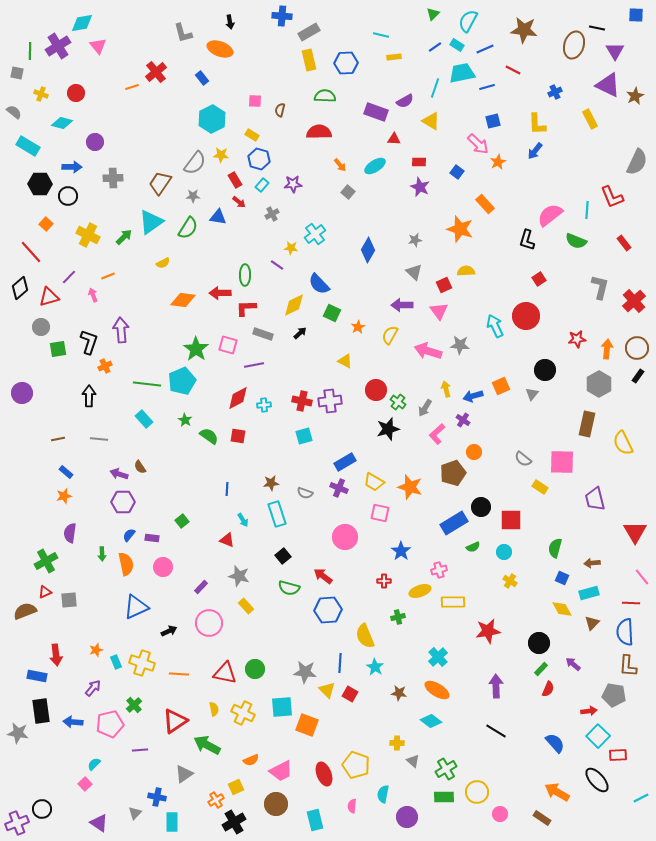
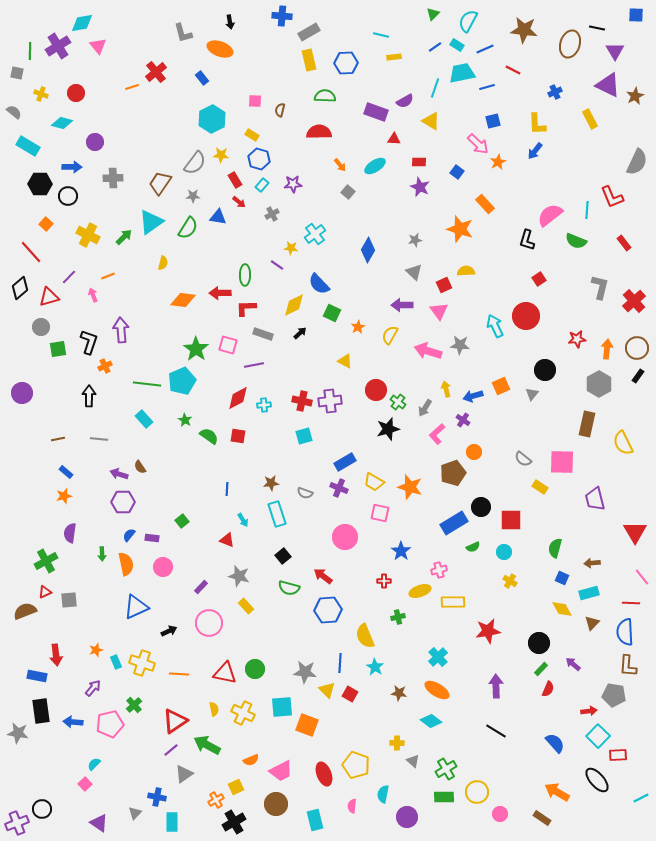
brown ellipse at (574, 45): moved 4 px left, 1 px up
yellow semicircle at (163, 263): rotated 48 degrees counterclockwise
purple line at (140, 750): moved 31 px right; rotated 35 degrees counterclockwise
